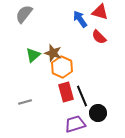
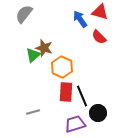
brown star: moved 9 px left, 5 px up
red rectangle: rotated 18 degrees clockwise
gray line: moved 8 px right, 10 px down
